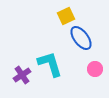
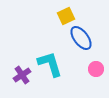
pink circle: moved 1 px right
